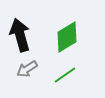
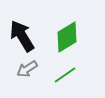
black arrow: moved 2 px right, 1 px down; rotated 16 degrees counterclockwise
